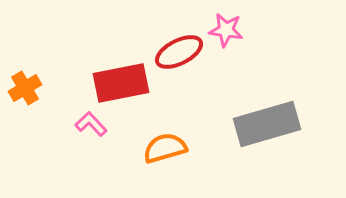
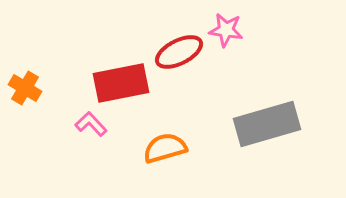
orange cross: rotated 28 degrees counterclockwise
